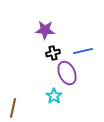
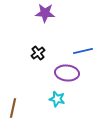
purple star: moved 17 px up
black cross: moved 15 px left; rotated 24 degrees counterclockwise
purple ellipse: rotated 60 degrees counterclockwise
cyan star: moved 3 px right, 3 px down; rotated 21 degrees counterclockwise
